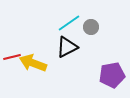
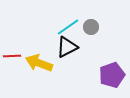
cyan line: moved 1 px left, 4 px down
red line: moved 1 px up; rotated 12 degrees clockwise
yellow arrow: moved 6 px right
purple pentagon: rotated 10 degrees counterclockwise
